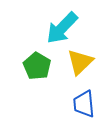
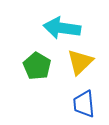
cyan arrow: rotated 54 degrees clockwise
